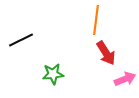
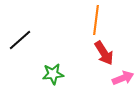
black line: moved 1 px left; rotated 15 degrees counterclockwise
red arrow: moved 2 px left
pink arrow: moved 2 px left, 1 px up
